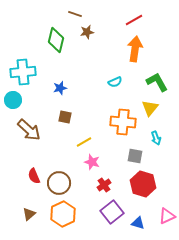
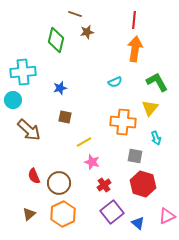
red line: rotated 54 degrees counterclockwise
blue triangle: rotated 24 degrees clockwise
